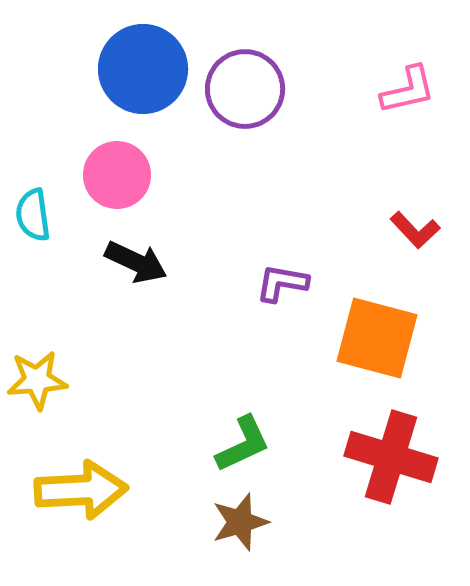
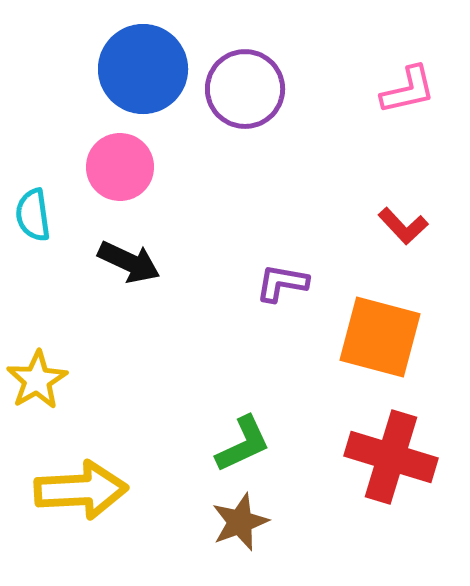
pink circle: moved 3 px right, 8 px up
red L-shape: moved 12 px left, 4 px up
black arrow: moved 7 px left
orange square: moved 3 px right, 1 px up
yellow star: rotated 26 degrees counterclockwise
brown star: rotated 4 degrees counterclockwise
